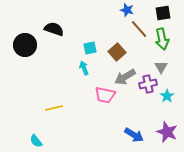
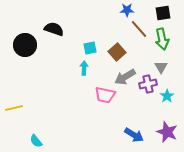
blue star: rotated 16 degrees counterclockwise
cyan arrow: rotated 24 degrees clockwise
yellow line: moved 40 px left
